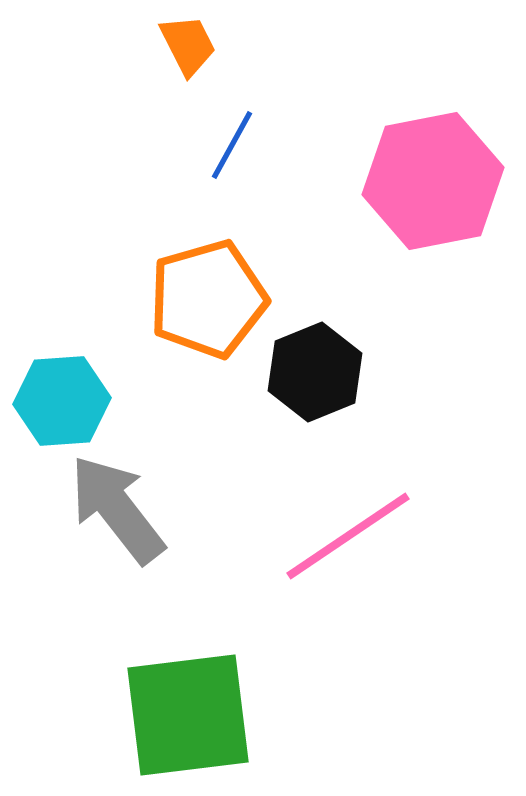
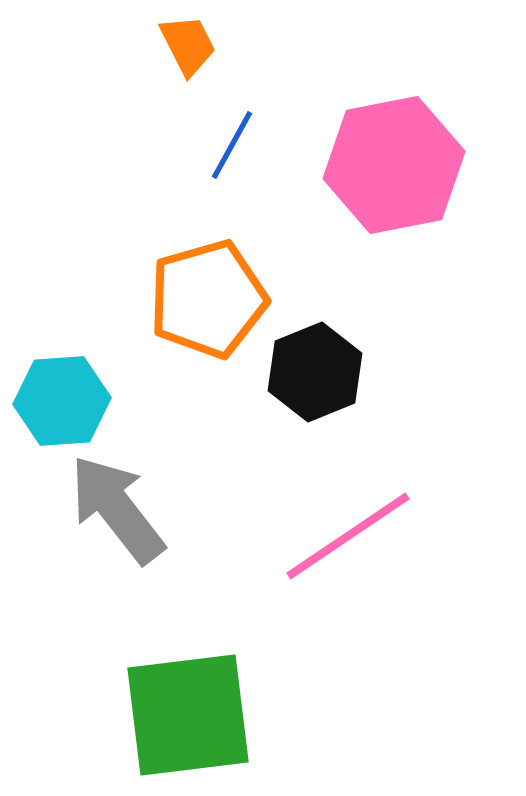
pink hexagon: moved 39 px left, 16 px up
